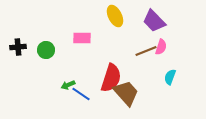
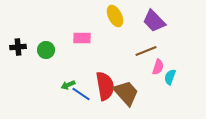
pink semicircle: moved 3 px left, 20 px down
red semicircle: moved 6 px left, 8 px down; rotated 28 degrees counterclockwise
